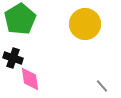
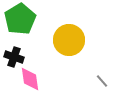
yellow circle: moved 16 px left, 16 px down
black cross: moved 1 px right, 1 px up
gray line: moved 5 px up
